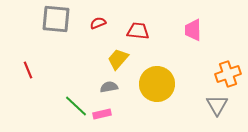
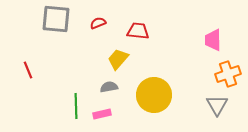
pink trapezoid: moved 20 px right, 10 px down
yellow circle: moved 3 px left, 11 px down
green line: rotated 45 degrees clockwise
